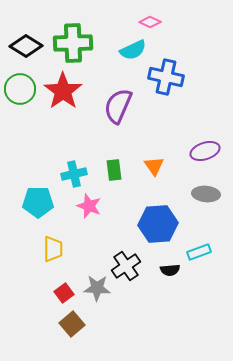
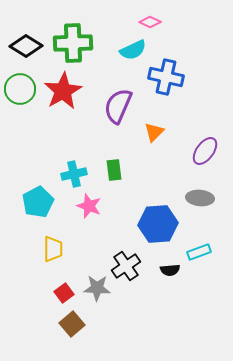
red star: rotated 6 degrees clockwise
purple ellipse: rotated 36 degrees counterclockwise
orange triangle: moved 34 px up; rotated 20 degrees clockwise
gray ellipse: moved 6 px left, 4 px down
cyan pentagon: rotated 28 degrees counterclockwise
